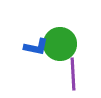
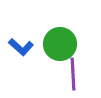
blue L-shape: moved 15 px left; rotated 30 degrees clockwise
